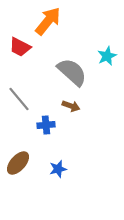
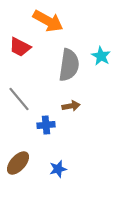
orange arrow: rotated 80 degrees clockwise
cyan star: moved 6 px left; rotated 18 degrees counterclockwise
gray semicircle: moved 3 px left, 7 px up; rotated 56 degrees clockwise
brown arrow: rotated 30 degrees counterclockwise
